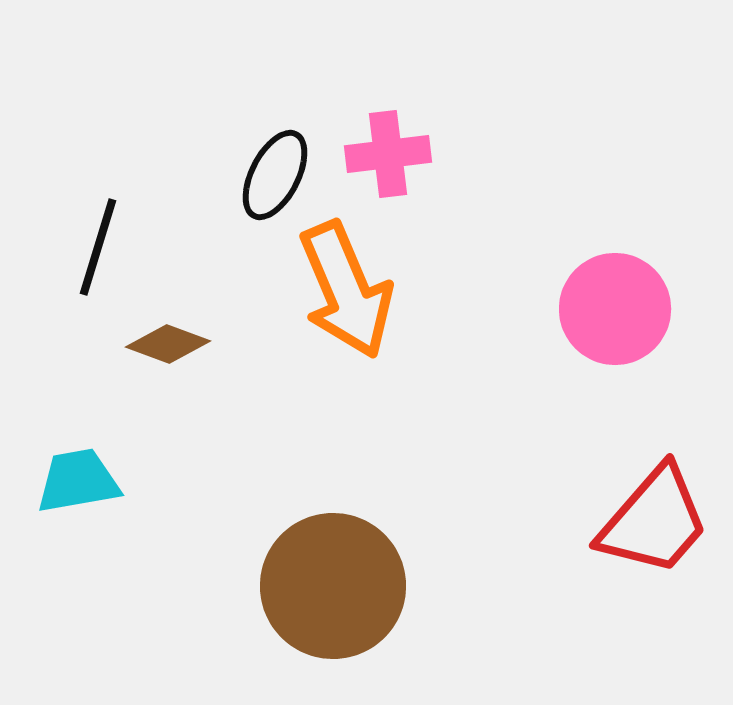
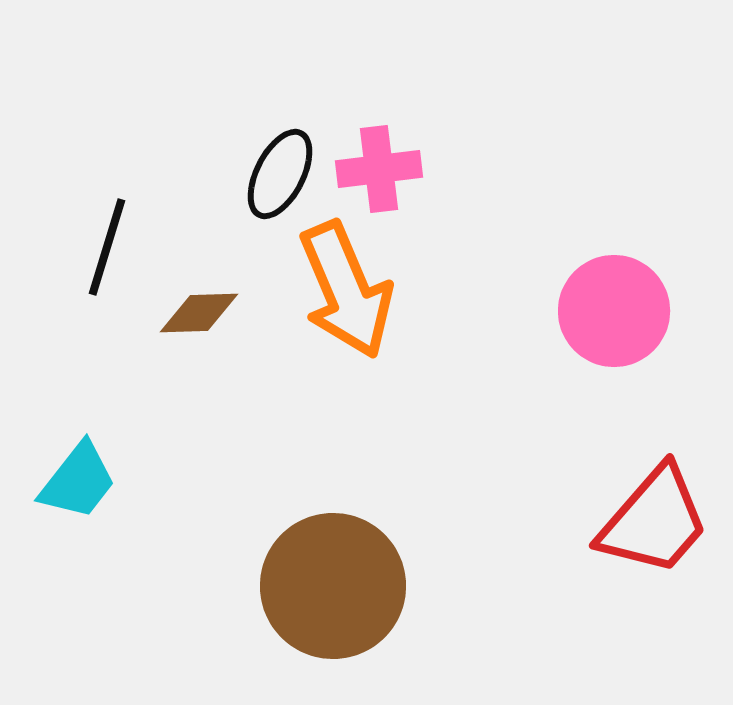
pink cross: moved 9 px left, 15 px down
black ellipse: moved 5 px right, 1 px up
black line: moved 9 px right
pink circle: moved 1 px left, 2 px down
brown diamond: moved 31 px right, 31 px up; rotated 22 degrees counterclockwise
cyan trapezoid: rotated 138 degrees clockwise
